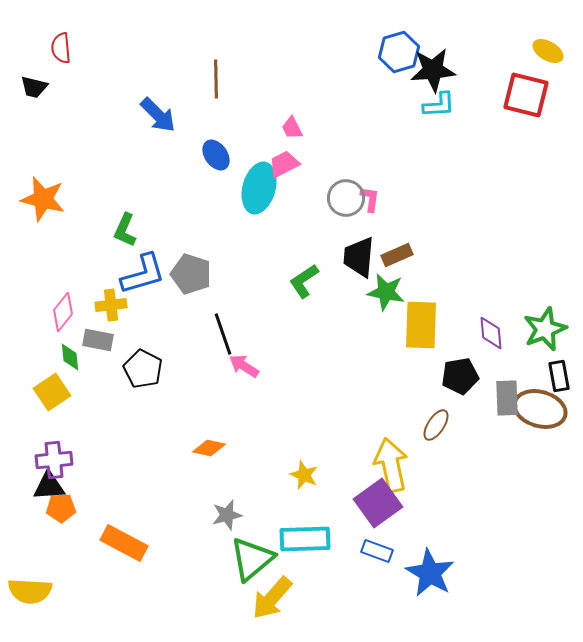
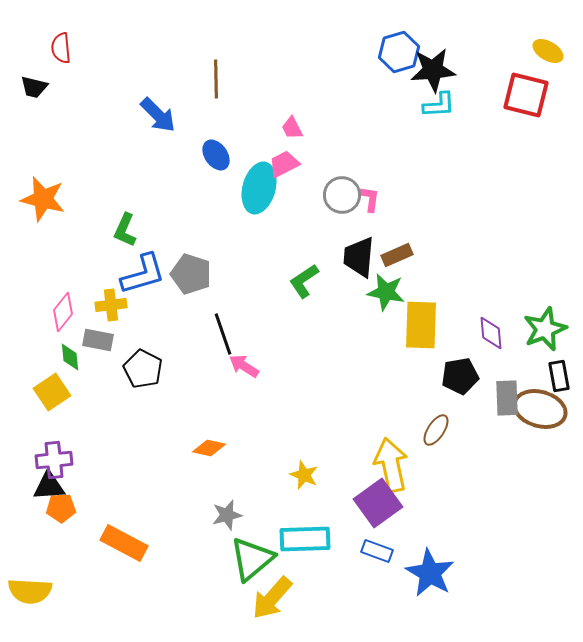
gray circle at (346, 198): moved 4 px left, 3 px up
brown ellipse at (436, 425): moved 5 px down
